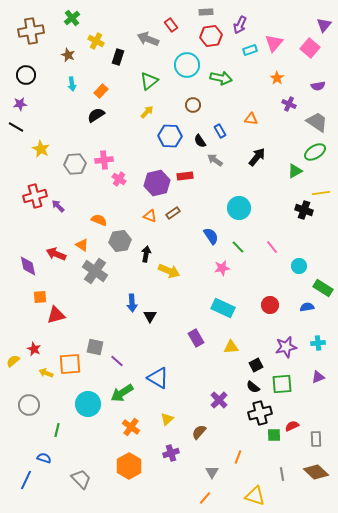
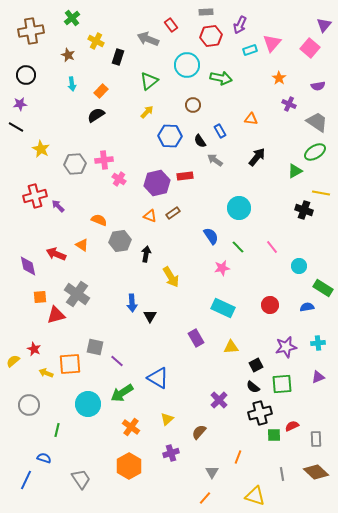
pink triangle at (274, 43): moved 2 px left
orange star at (277, 78): moved 2 px right
yellow line at (321, 193): rotated 18 degrees clockwise
gray cross at (95, 271): moved 18 px left, 23 px down
yellow arrow at (169, 271): moved 2 px right, 6 px down; rotated 35 degrees clockwise
gray trapezoid at (81, 479): rotated 10 degrees clockwise
